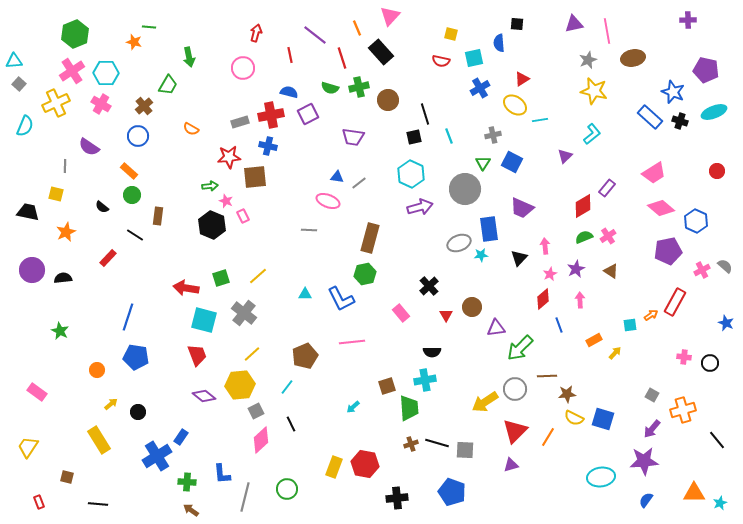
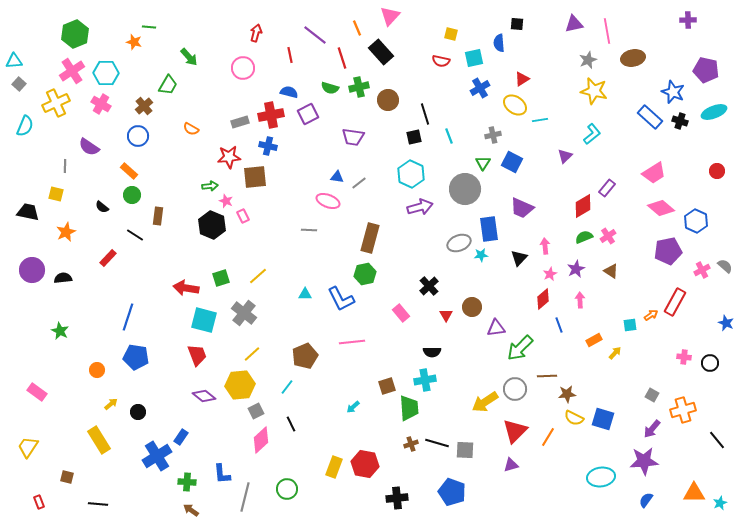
green arrow at (189, 57): rotated 30 degrees counterclockwise
